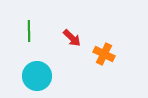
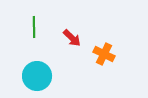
green line: moved 5 px right, 4 px up
